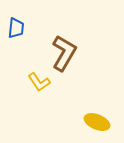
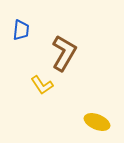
blue trapezoid: moved 5 px right, 2 px down
yellow L-shape: moved 3 px right, 3 px down
